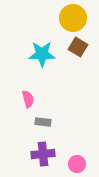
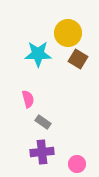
yellow circle: moved 5 px left, 15 px down
brown square: moved 12 px down
cyan star: moved 4 px left
gray rectangle: rotated 28 degrees clockwise
purple cross: moved 1 px left, 2 px up
